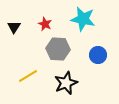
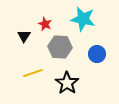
black triangle: moved 10 px right, 9 px down
gray hexagon: moved 2 px right, 2 px up
blue circle: moved 1 px left, 1 px up
yellow line: moved 5 px right, 3 px up; rotated 12 degrees clockwise
black star: moved 1 px right; rotated 15 degrees counterclockwise
